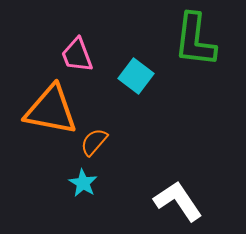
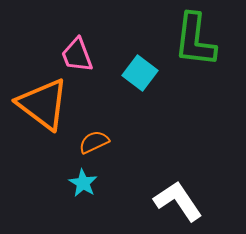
cyan square: moved 4 px right, 3 px up
orange triangle: moved 8 px left, 6 px up; rotated 26 degrees clockwise
orange semicircle: rotated 24 degrees clockwise
